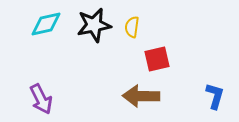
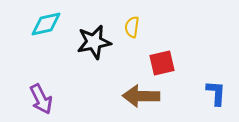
black star: moved 17 px down
red square: moved 5 px right, 4 px down
blue L-shape: moved 1 px right, 3 px up; rotated 12 degrees counterclockwise
